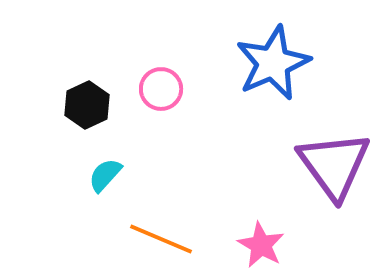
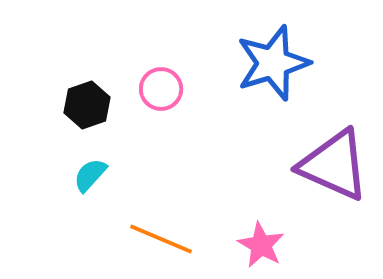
blue star: rotated 6 degrees clockwise
black hexagon: rotated 6 degrees clockwise
purple triangle: rotated 30 degrees counterclockwise
cyan semicircle: moved 15 px left
